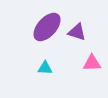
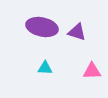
purple ellipse: moved 5 px left; rotated 60 degrees clockwise
pink triangle: moved 8 px down
